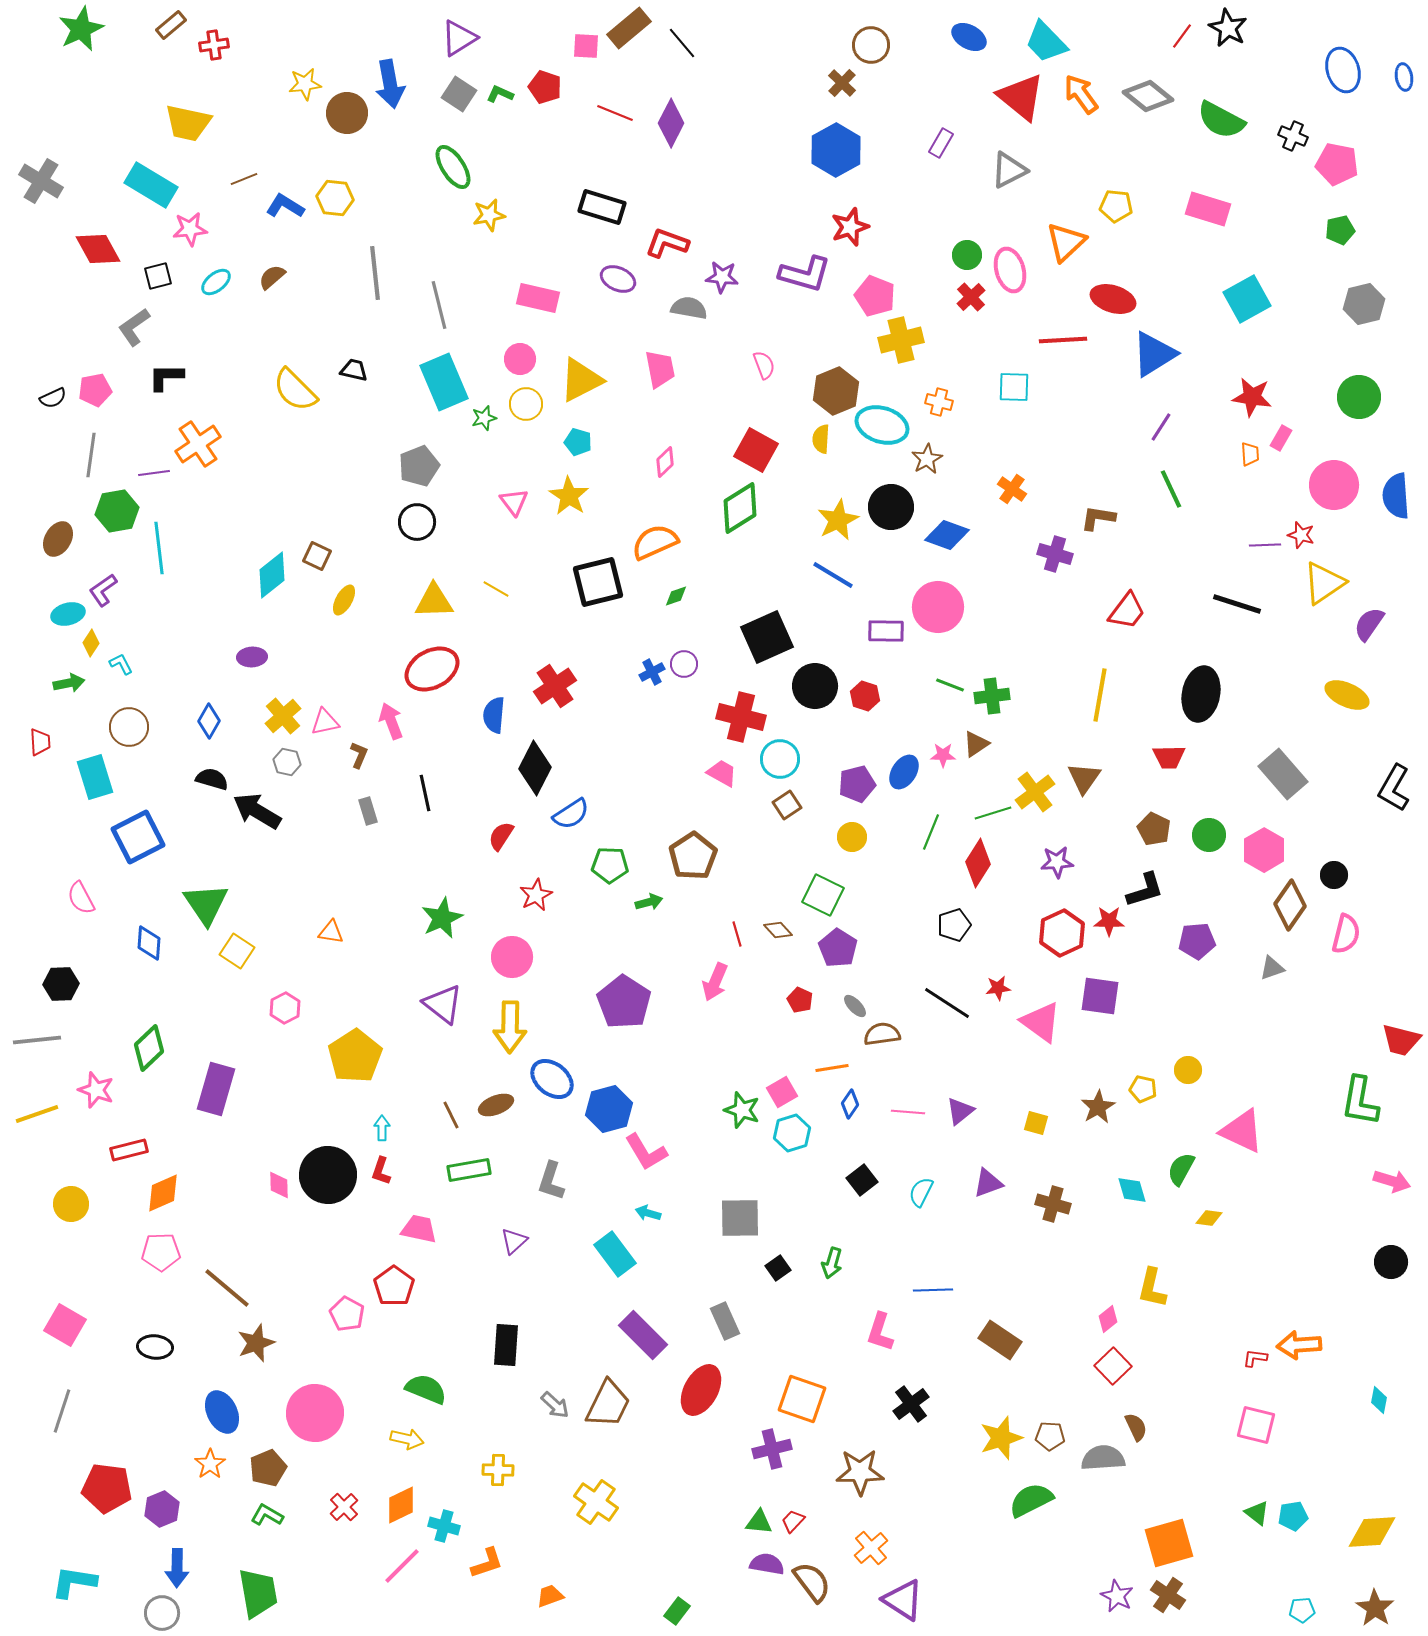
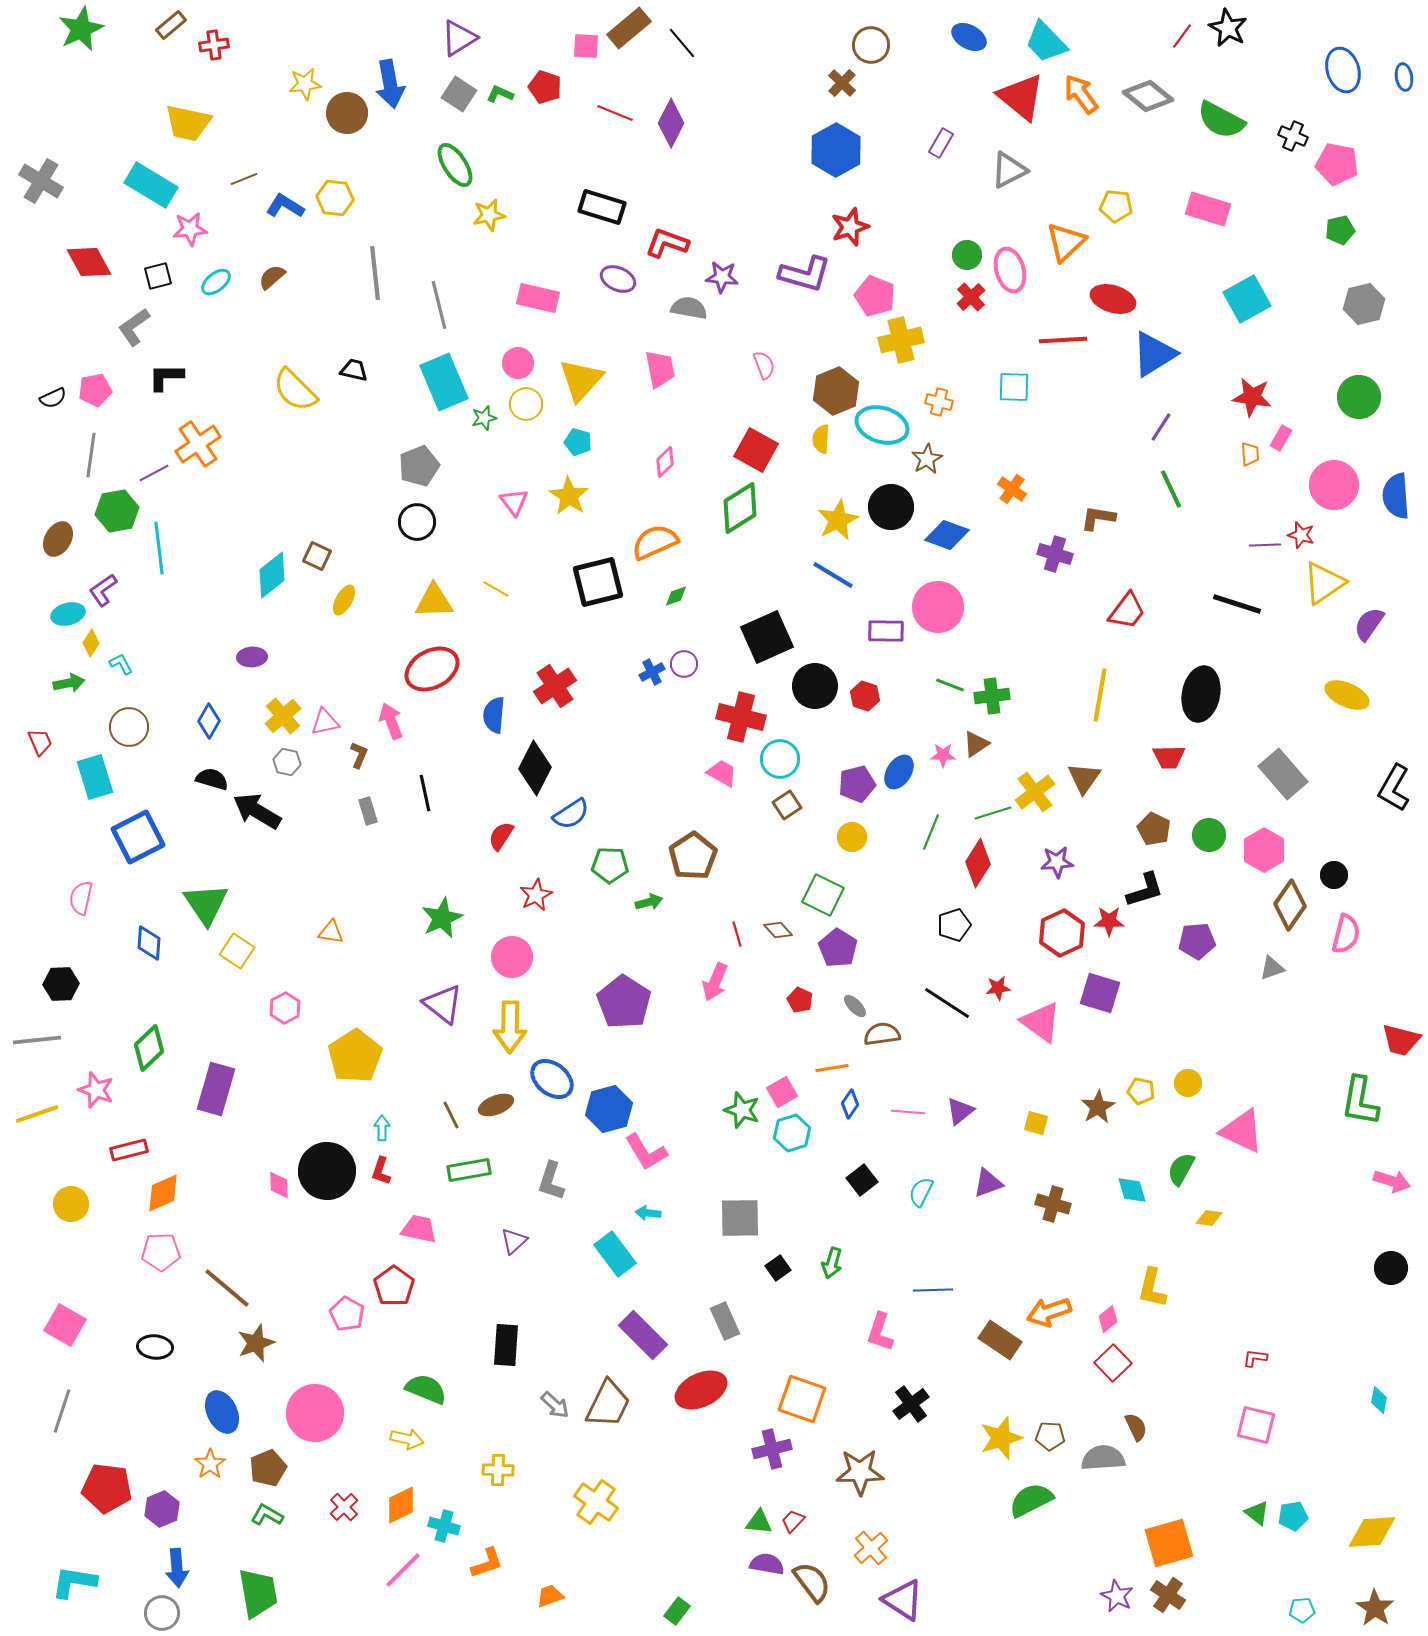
green ellipse at (453, 167): moved 2 px right, 2 px up
red diamond at (98, 249): moved 9 px left, 13 px down
pink circle at (520, 359): moved 2 px left, 4 px down
yellow triangle at (581, 380): rotated 21 degrees counterclockwise
purple line at (154, 473): rotated 20 degrees counterclockwise
red trapezoid at (40, 742): rotated 20 degrees counterclockwise
blue ellipse at (904, 772): moved 5 px left
pink semicircle at (81, 898): rotated 40 degrees clockwise
purple square at (1100, 996): moved 3 px up; rotated 9 degrees clockwise
yellow circle at (1188, 1070): moved 13 px down
yellow pentagon at (1143, 1089): moved 2 px left, 2 px down
black circle at (328, 1175): moved 1 px left, 4 px up
cyan arrow at (648, 1213): rotated 10 degrees counterclockwise
black circle at (1391, 1262): moved 6 px down
orange arrow at (1299, 1345): moved 250 px left, 33 px up; rotated 15 degrees counterclockwise
red square at (1113, 1366): moved 3 px up
red ellipse at (701, 1390): rotated 36 degrees clockwise
pink line at (402, 1566): moved 1 px right, 4 px down
blue arrow at (177, 1568): rotated 6 degrees counterclockwise
